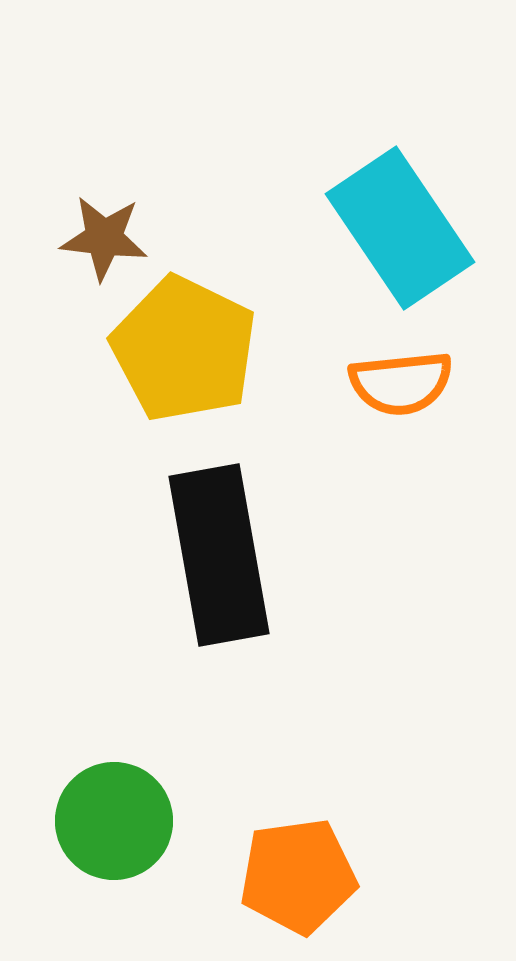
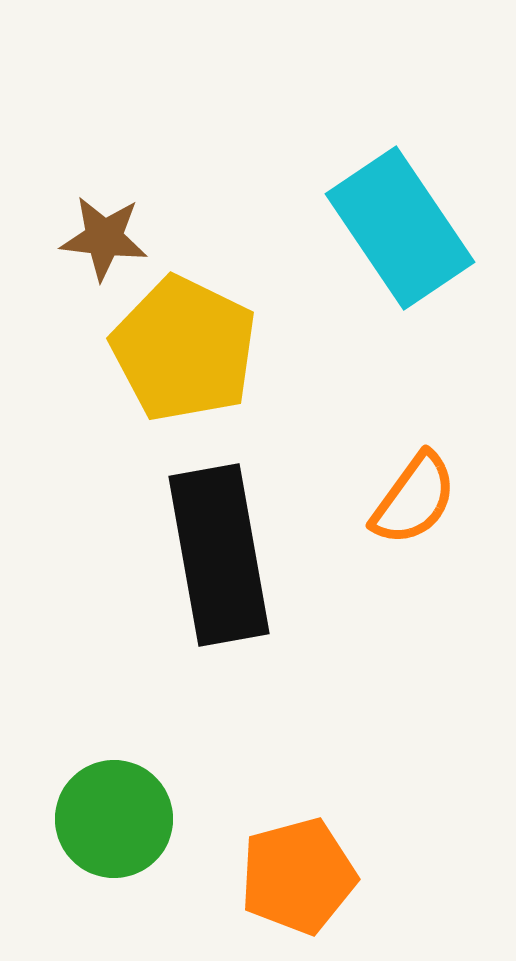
orange semicircle: moved 13 px right, 116 px down; rotated 48 degrees counterclockwise
green circle: moved 2 px up
orange pentagon: rotated 7 degrees counterclockwise
